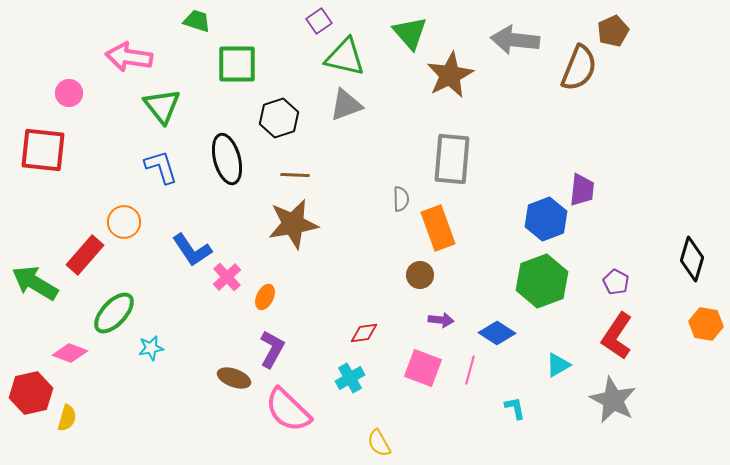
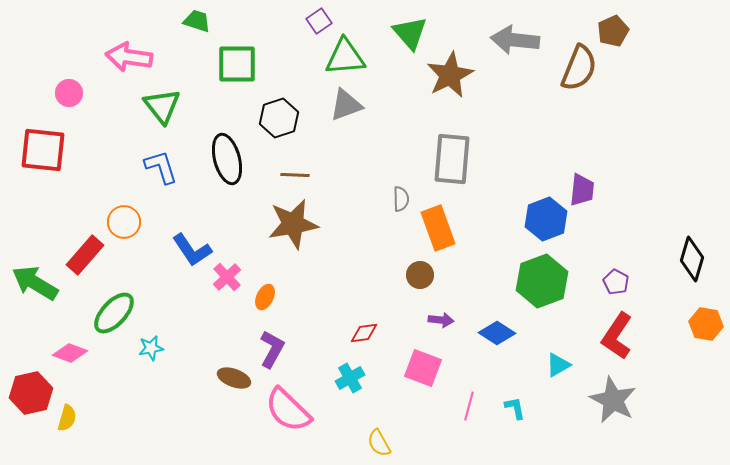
green triangle at (345, 57): rotated 18 degrees counterclockwise
pink line at (470, 370): moved 1 px left, 36 px down
